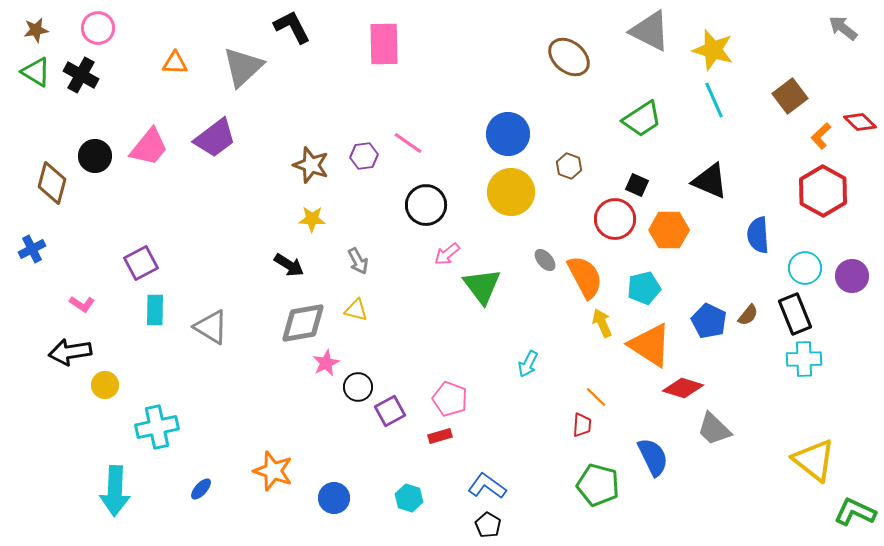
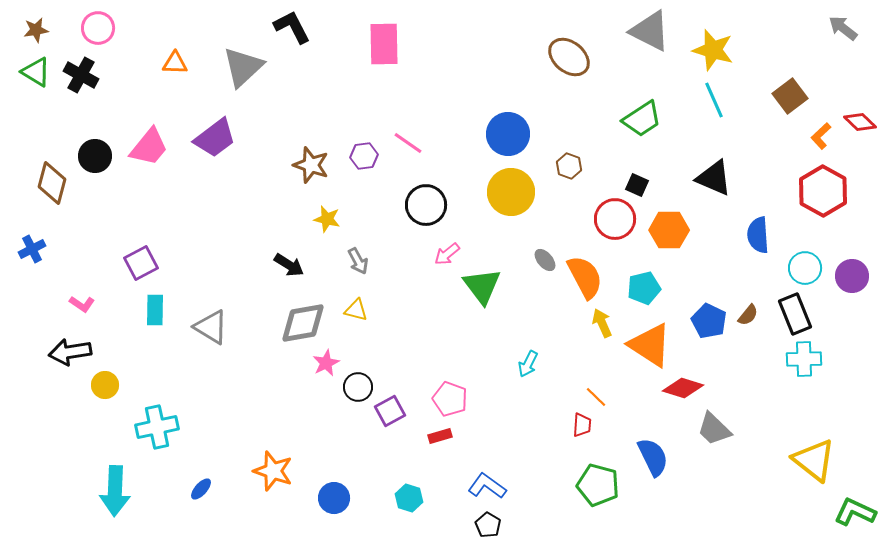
black triangle at (710, 181): moved 4 px right, 3 px up
yellow star at (312, 219): moved 15 px right; rotated 12 degrees clockwise
